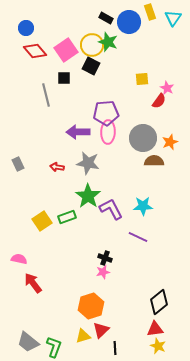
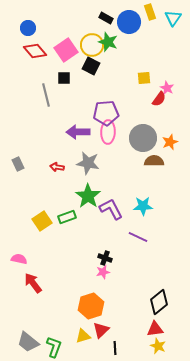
blue circle at (26, 28): moved 2 px right
yellow square at (142, 79): moved 2 px right, 1 px up
red semicircle at (159, 101): moved 2 px up
